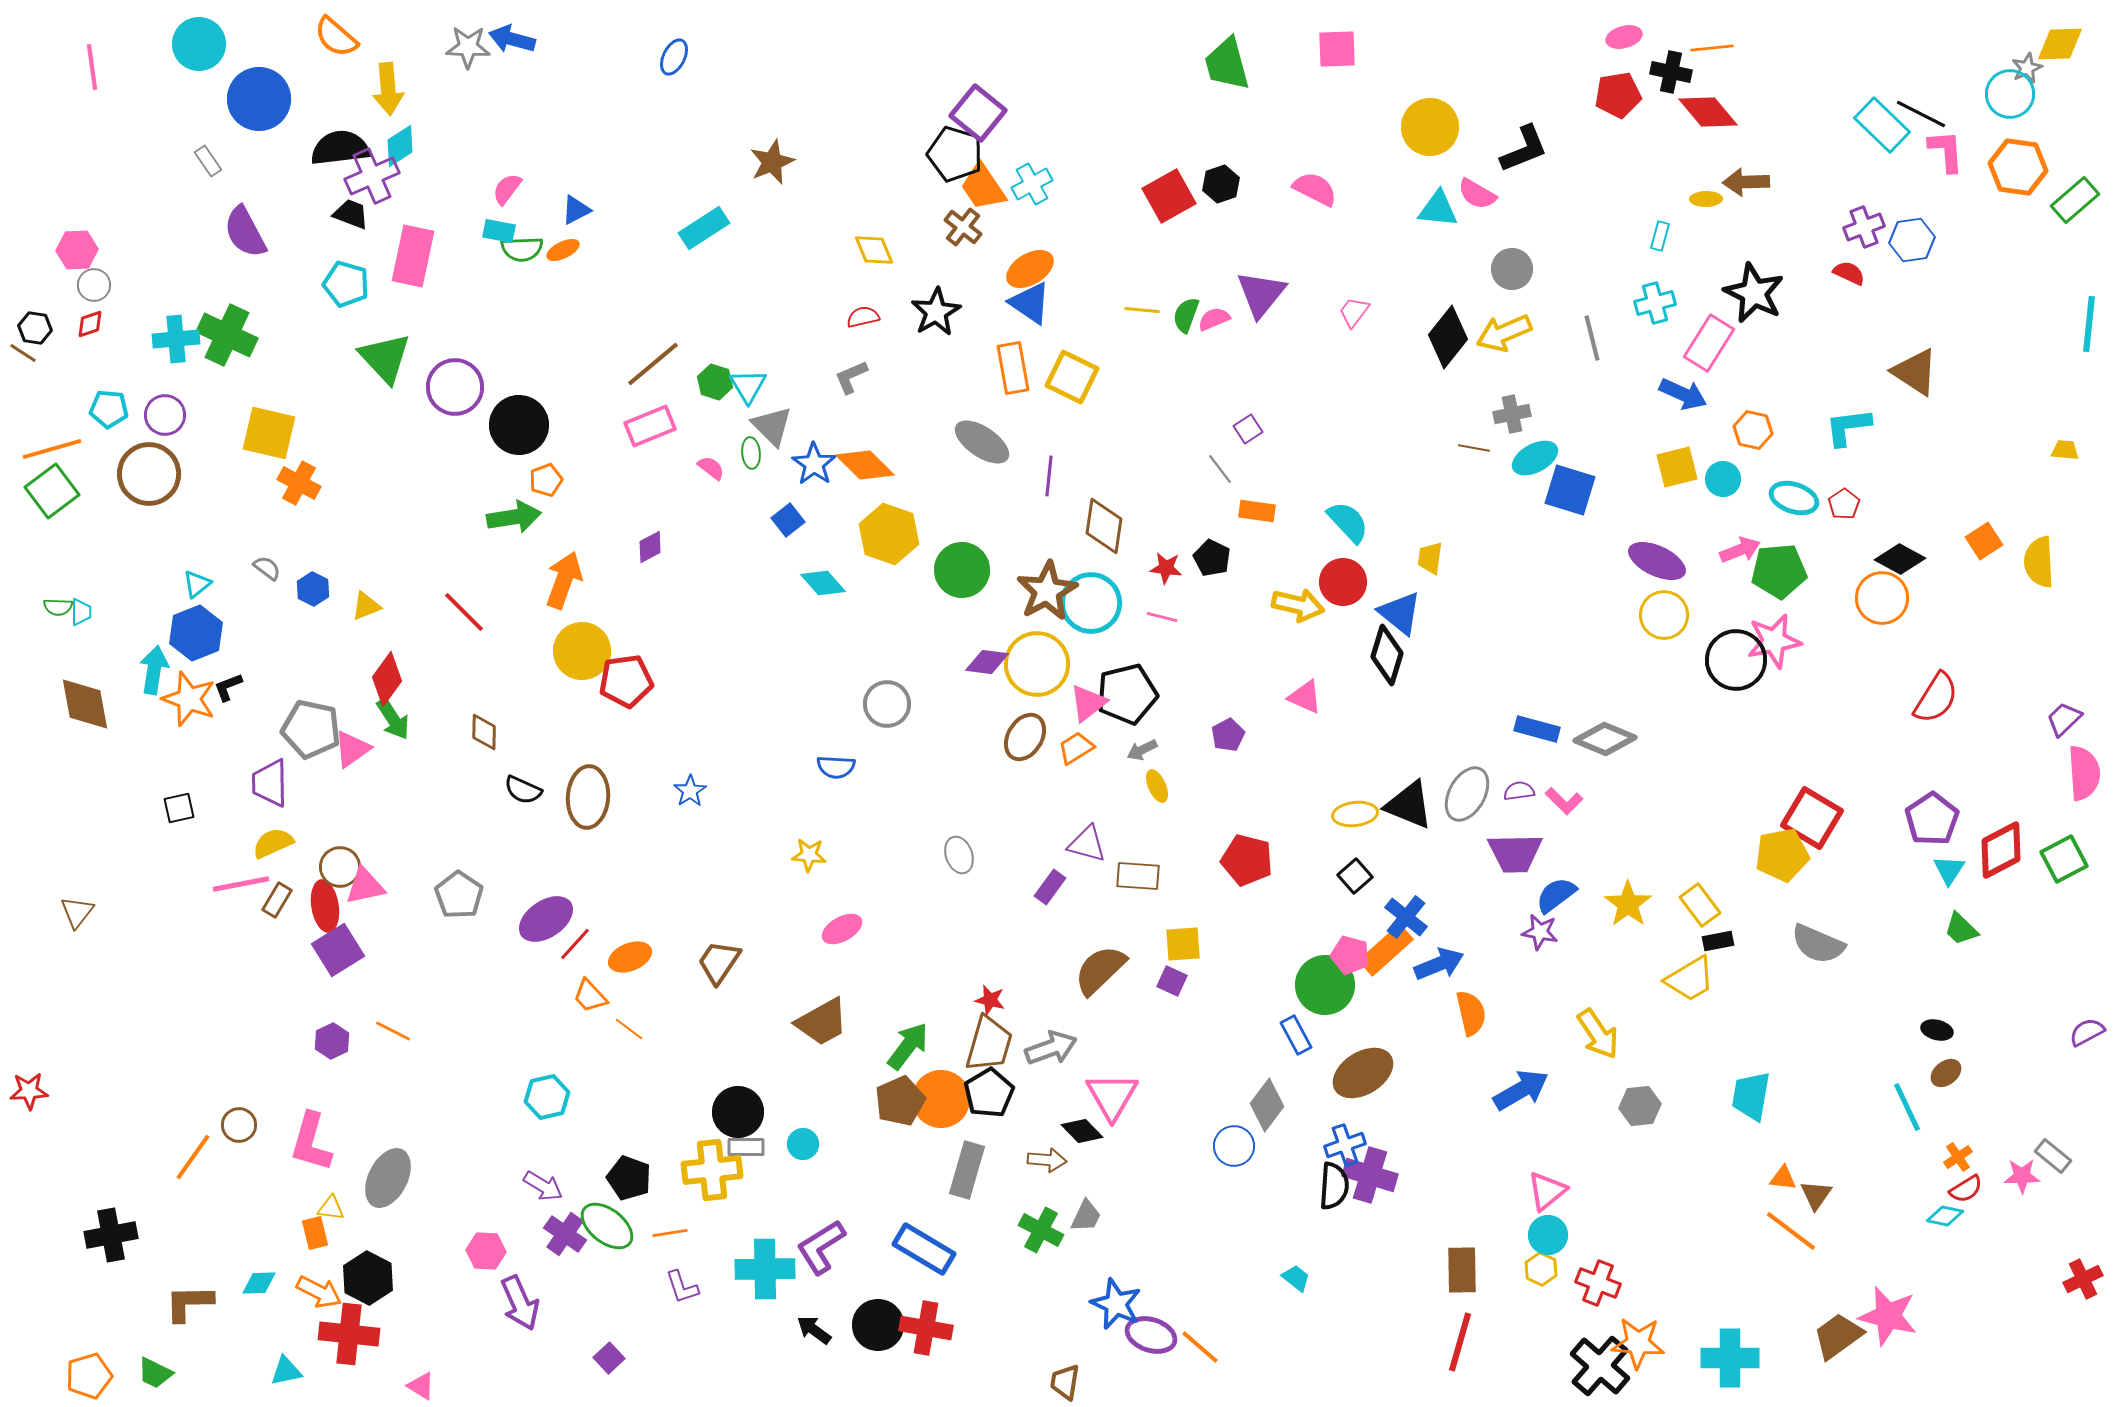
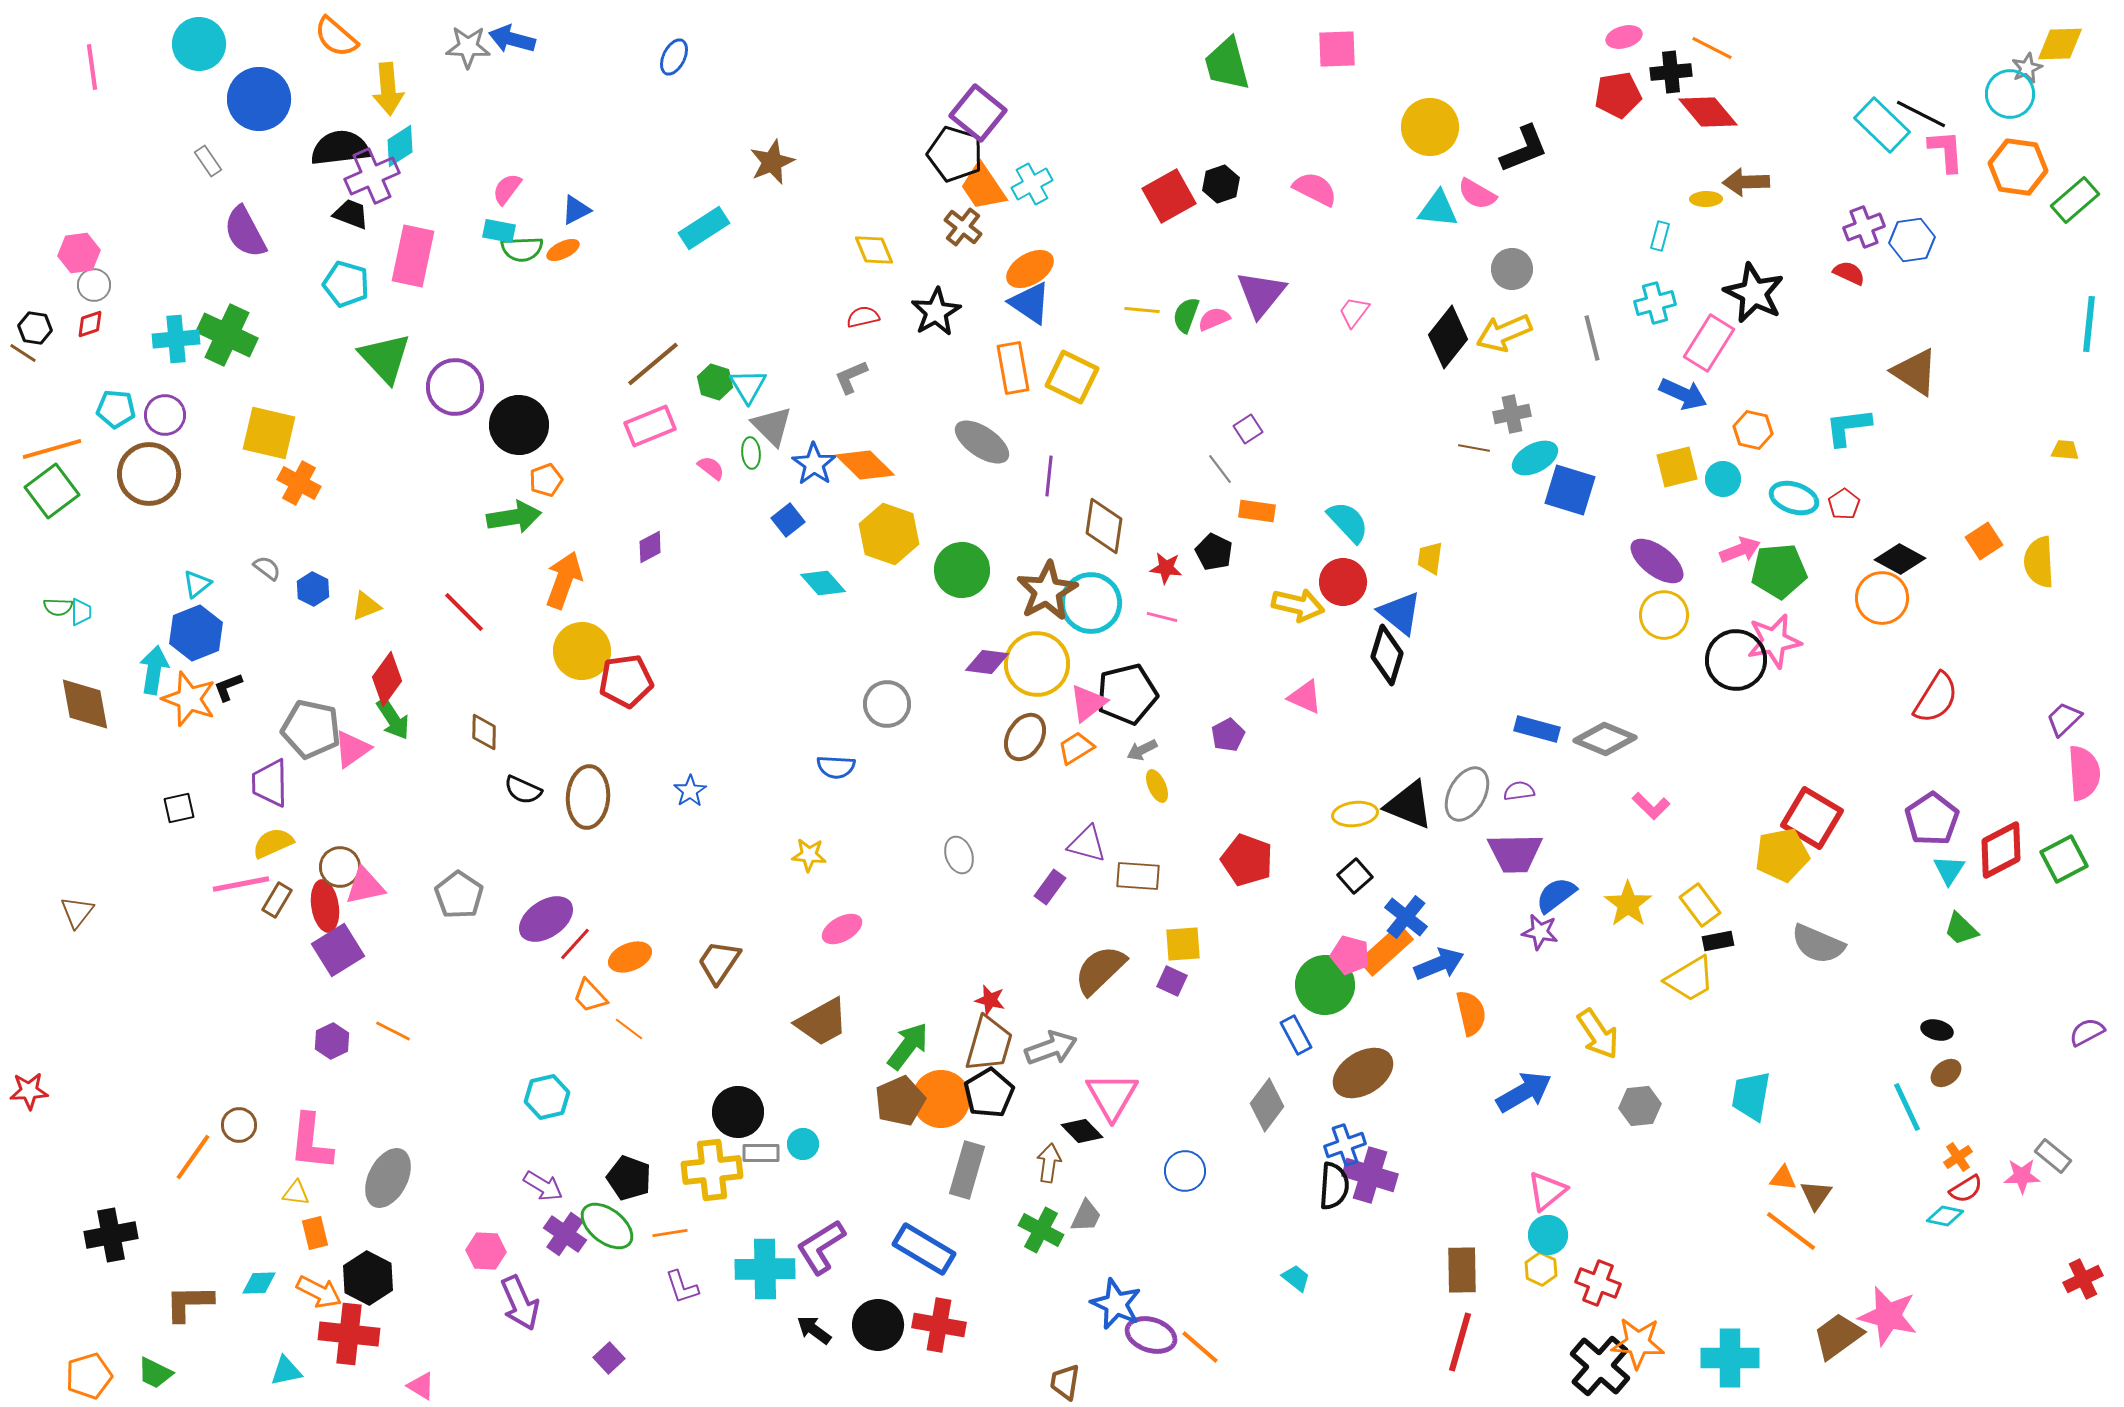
orange line at (1712, 48): rotated 33 degrees clockwise
black cross at (1671, 72): rotated 18 degrees counterclockwise
pink hexagon at (77, 250): moved 2 px right, 3 px down; rotated 6 degrees counterclockwise
cyan pentagon at (109, 409): moved 7 px right
black pentagon at (1212, 558): moved 2 px right, 6 px up
purple ellipse at (1657, 561): rotated 12 degrees clockwise
pink L-shape at (1564, 801): moved 87 px right, 5 px down
red pentagon at (1247, 860): rotated 6 degrees clockwise
blue arrow at (1521, 1090): moved 3 px right, 2 px down
pink L-shape at (311, 1142): rotated 10 degrees counterclockwise
blue circle at (1234, 1146): moved 49 px left, 25 px down
gray rectangle at (746, 1147): moved 15 px right, 6 px down
brown arrow at (1047, 1160): moved 2 px right, 3 px down; rotated 87 degrees counterclockwise
yellow triangle at (331, 1208): moved 35 px left, 15 px up
red cross at (926, 1328): moved 13 px right, 3 px up
